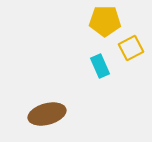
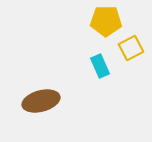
yellow pentagon: moved 1 px right
brown ellipse: moved 6 px left, 13 px up
